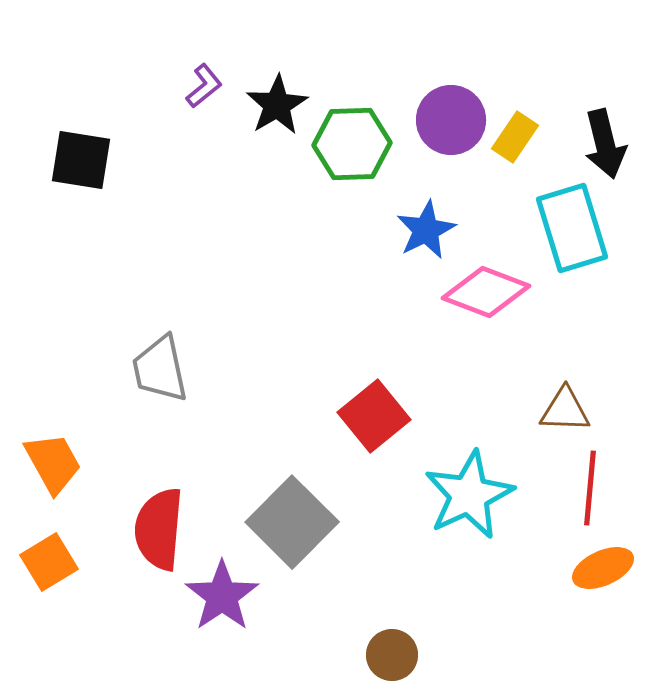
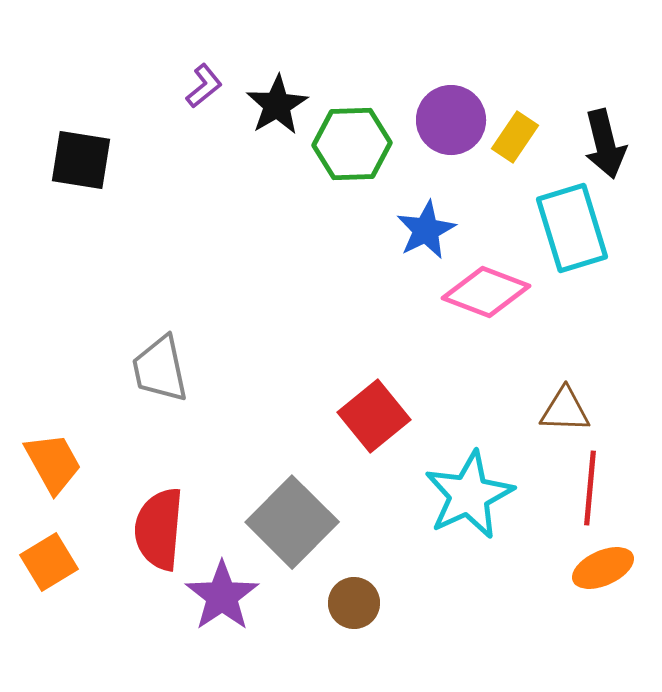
brown circle: moved 38 px left, 52 px up
